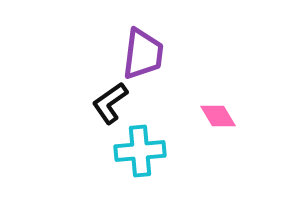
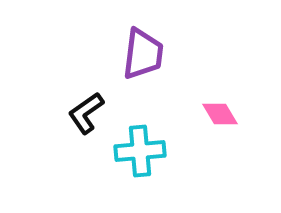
black L-shape: moved 24 px left, 10 px down
pink diamond: moved 2 px right, 2 px up
